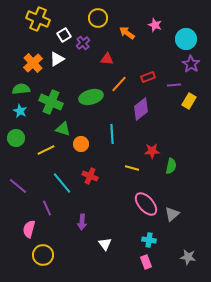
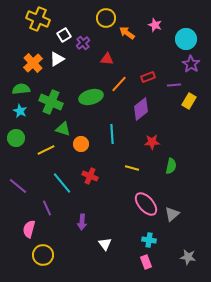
yellow circle at (98, 18): moved 8 px right
red star at (152, 151): moved 9 px up
